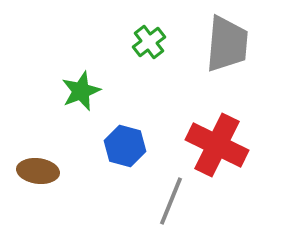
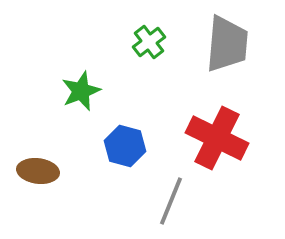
red cross: moved 7 px up
